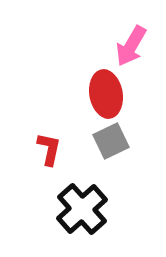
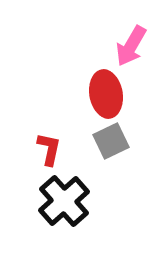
black cross: moved 18 px left, 8 px up
